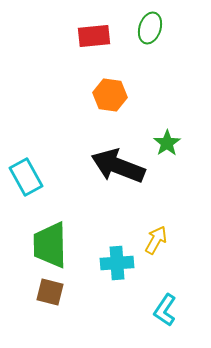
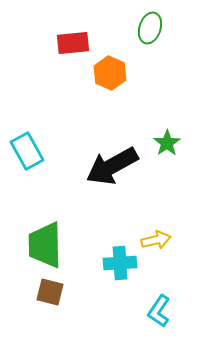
red rectangle: moved 21 px left, 7 px down
orange hexagon: moved 22 px up; rotated 16 degrees clockwise
black arrow: moved 6 px left; rotated 50 degrees counterclockwise
cyan rectangle: moved 1 px right, 26 px up
yellow arrow: rotated 48 degrees clockwise
green trapezoid: moved 5 px left
cyan cross: moved 3 px right
cyan L-shape: moved 6 px left, 1 px down
